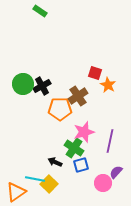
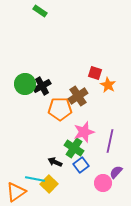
green circle: moved 2 px right
blue square: rotated 21 degrees counterclockwise
